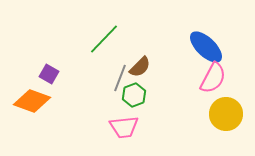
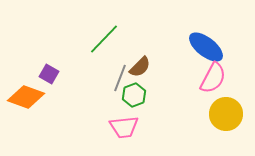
blue ellipse: rotated 6 degrees counterclockwise
orange diamond: moved 6 px left, 4 px up
